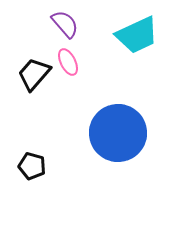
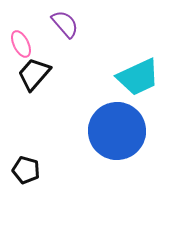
cyan trapezoid: moved 1 px right, 42 px down
pink ellipse: moved 47 px left, 18 px up
blue circle: moved 1 px left, 2 px up
black pentagon: moved 6 px left, 4 px down
